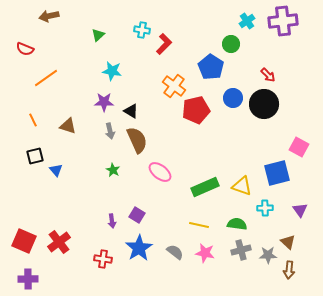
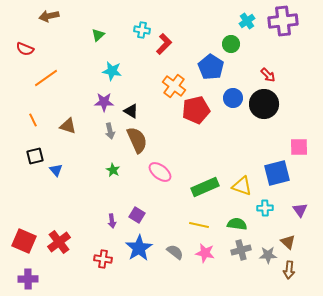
pink square at (299, 147): rotated 30 degrees counterclockwise
